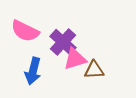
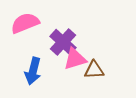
pink semicircle: moved 8 px up; rotated 132 degrees clockwise
